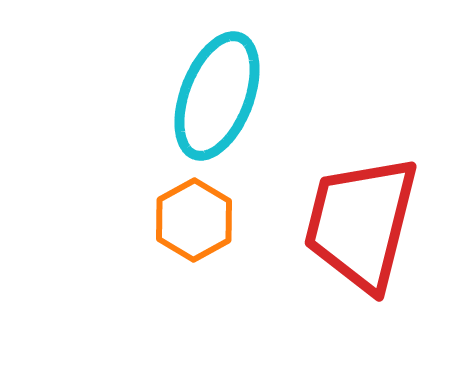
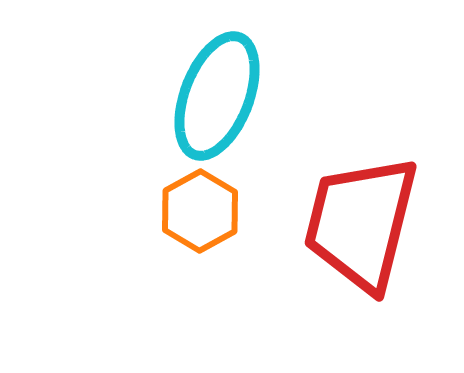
orange hexagon: moved 6 px right, 9 px up
